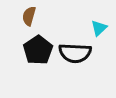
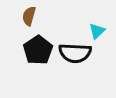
cyan triangle: moved 2 px left, 3 px down
